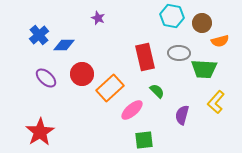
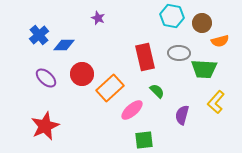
red star: moved 5 px right, 6 px up; rotated 8 degrees clockwise
